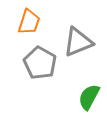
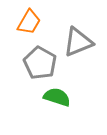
orange trapezoid: rotated 12 degrees clockwise
green semicircle: moved 32 px left; rotated 80 degrees clockwise
